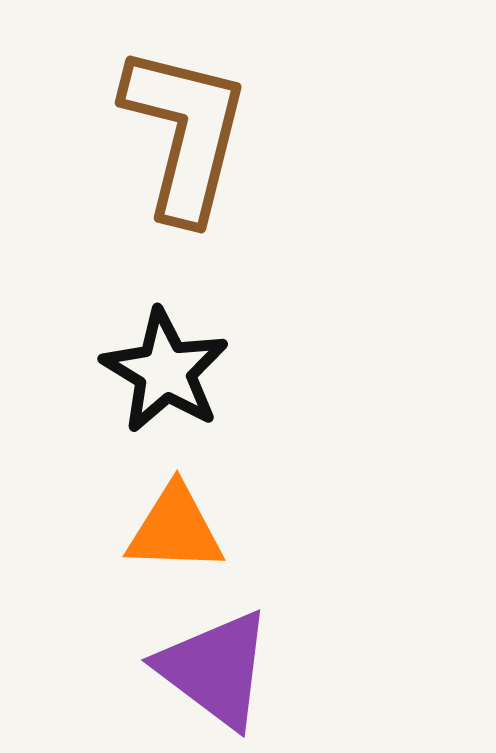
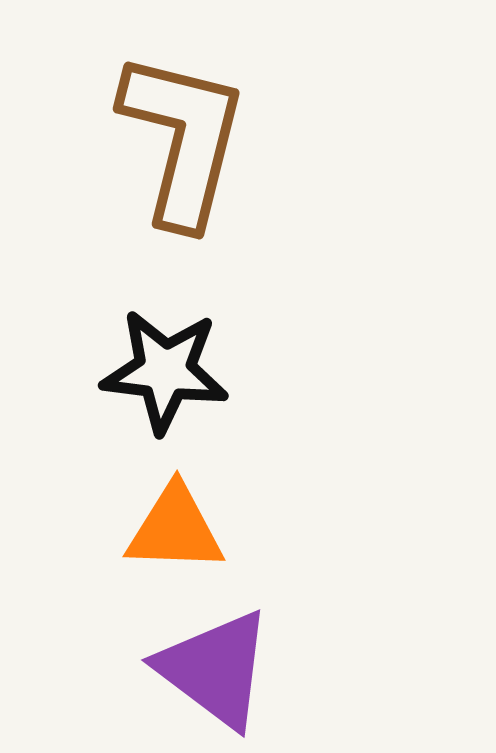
brown L-shape: moved 2 px left, 6 px down
black star: rotated 24 degrees counterclockwise
